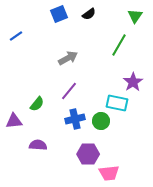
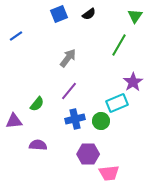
gray arrow: rotated 24 degrees counterclockwise
cyan rectangle: rotated 35 degrees counterclockwise
